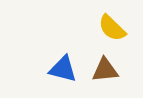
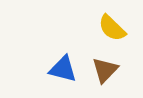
brown triangle: rotated 40 degrees counterclockwise
